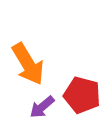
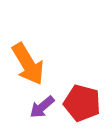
red pentagon: moved 8 px down
